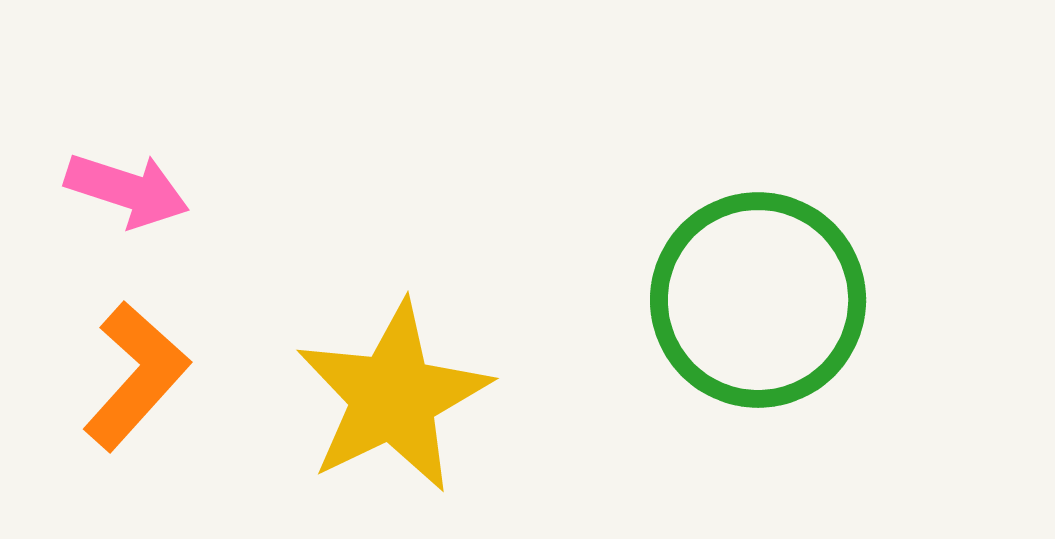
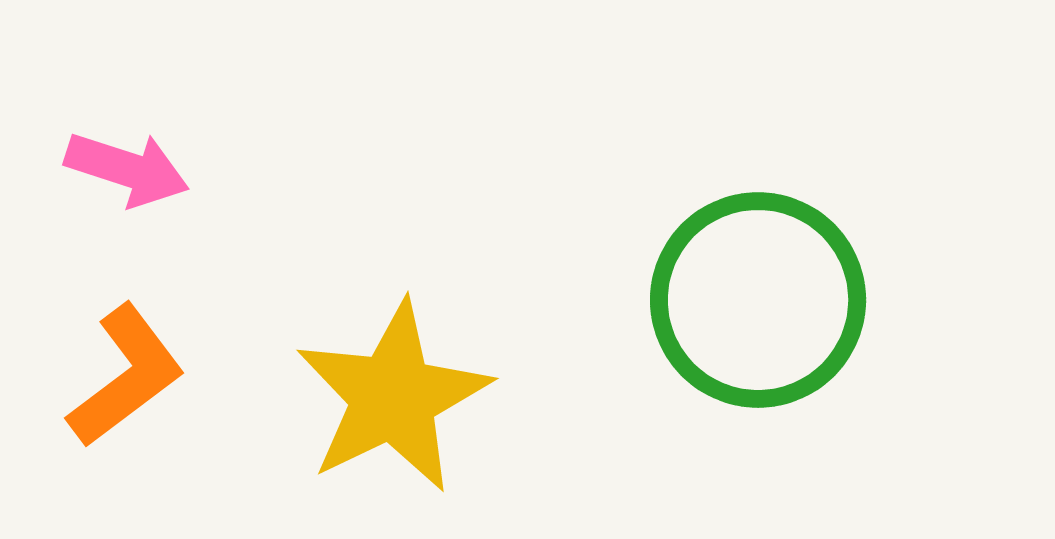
pink arrow: moved 21 px up
orange L-shape: moved 10 px left; rotated 11 degrees clockwise
